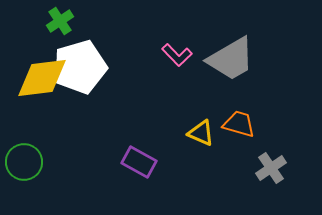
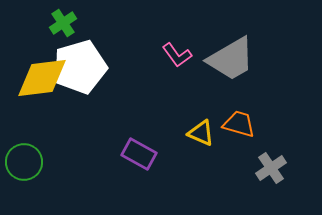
green cross: moved 3 px right, 2 px down
pink L-shape: rotated 8 degrees clockwise
purple rectangle: moved 8 px up
